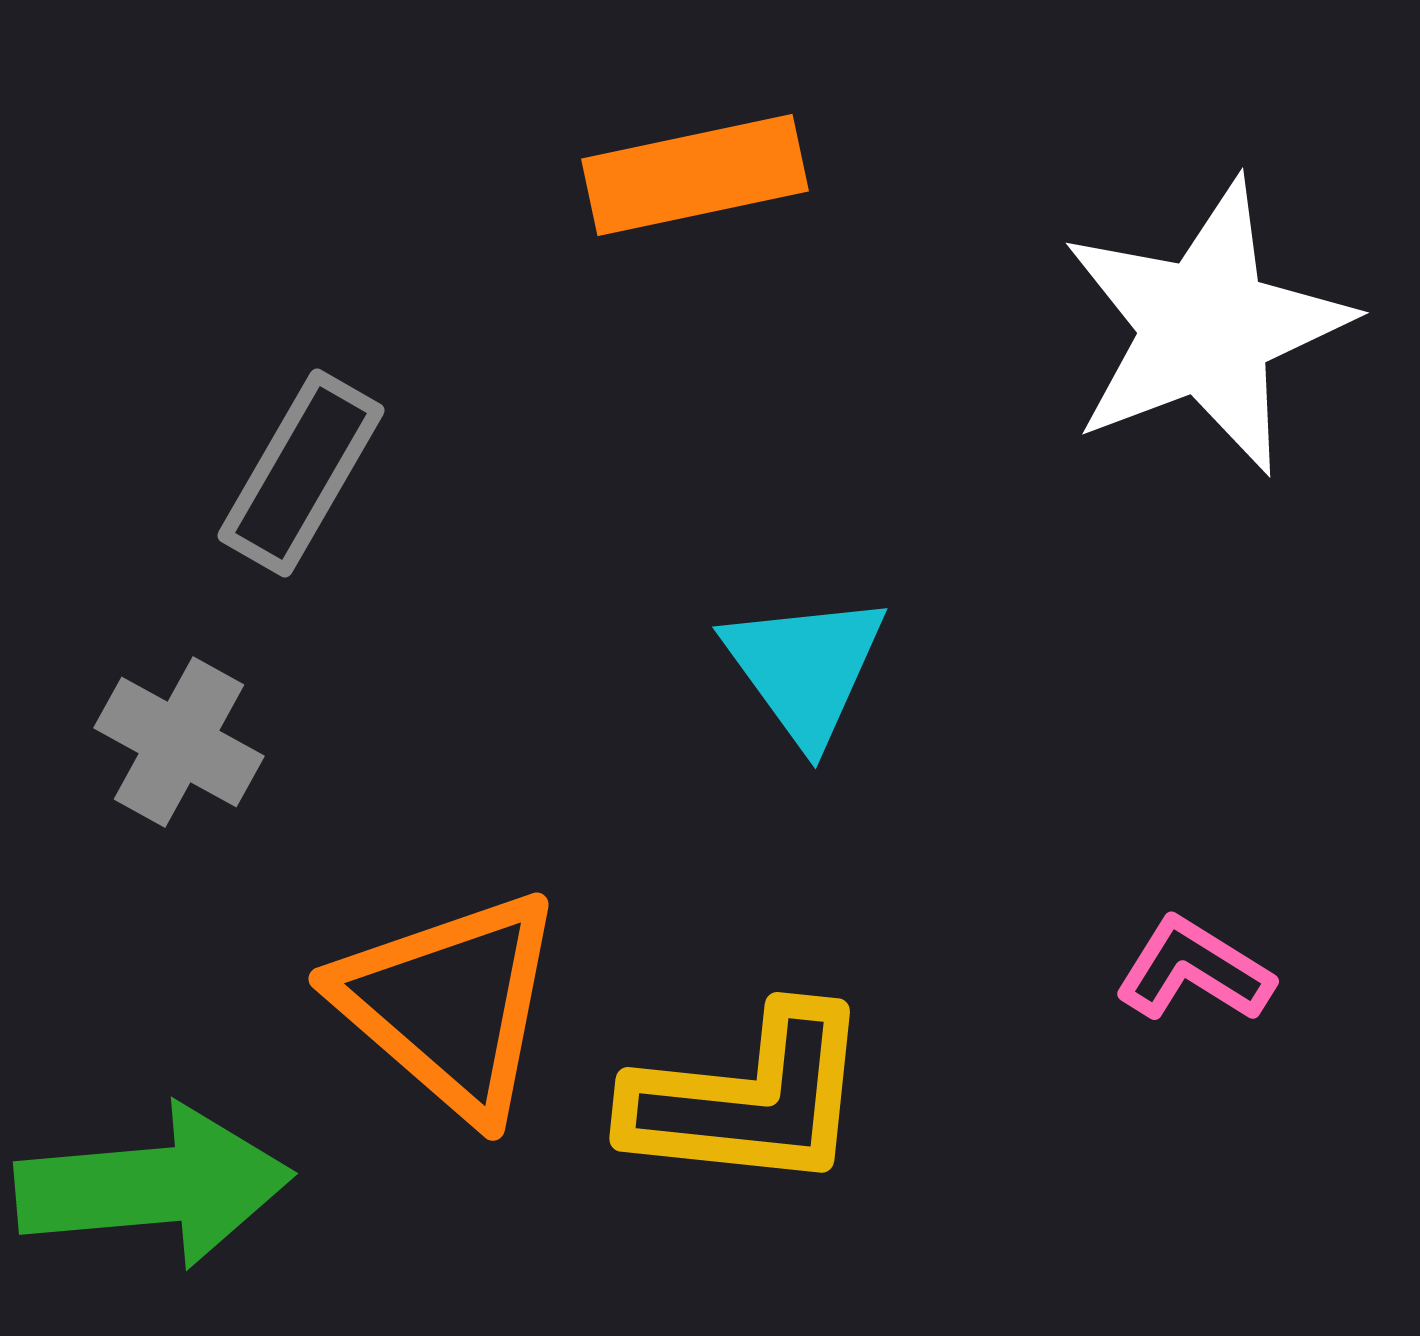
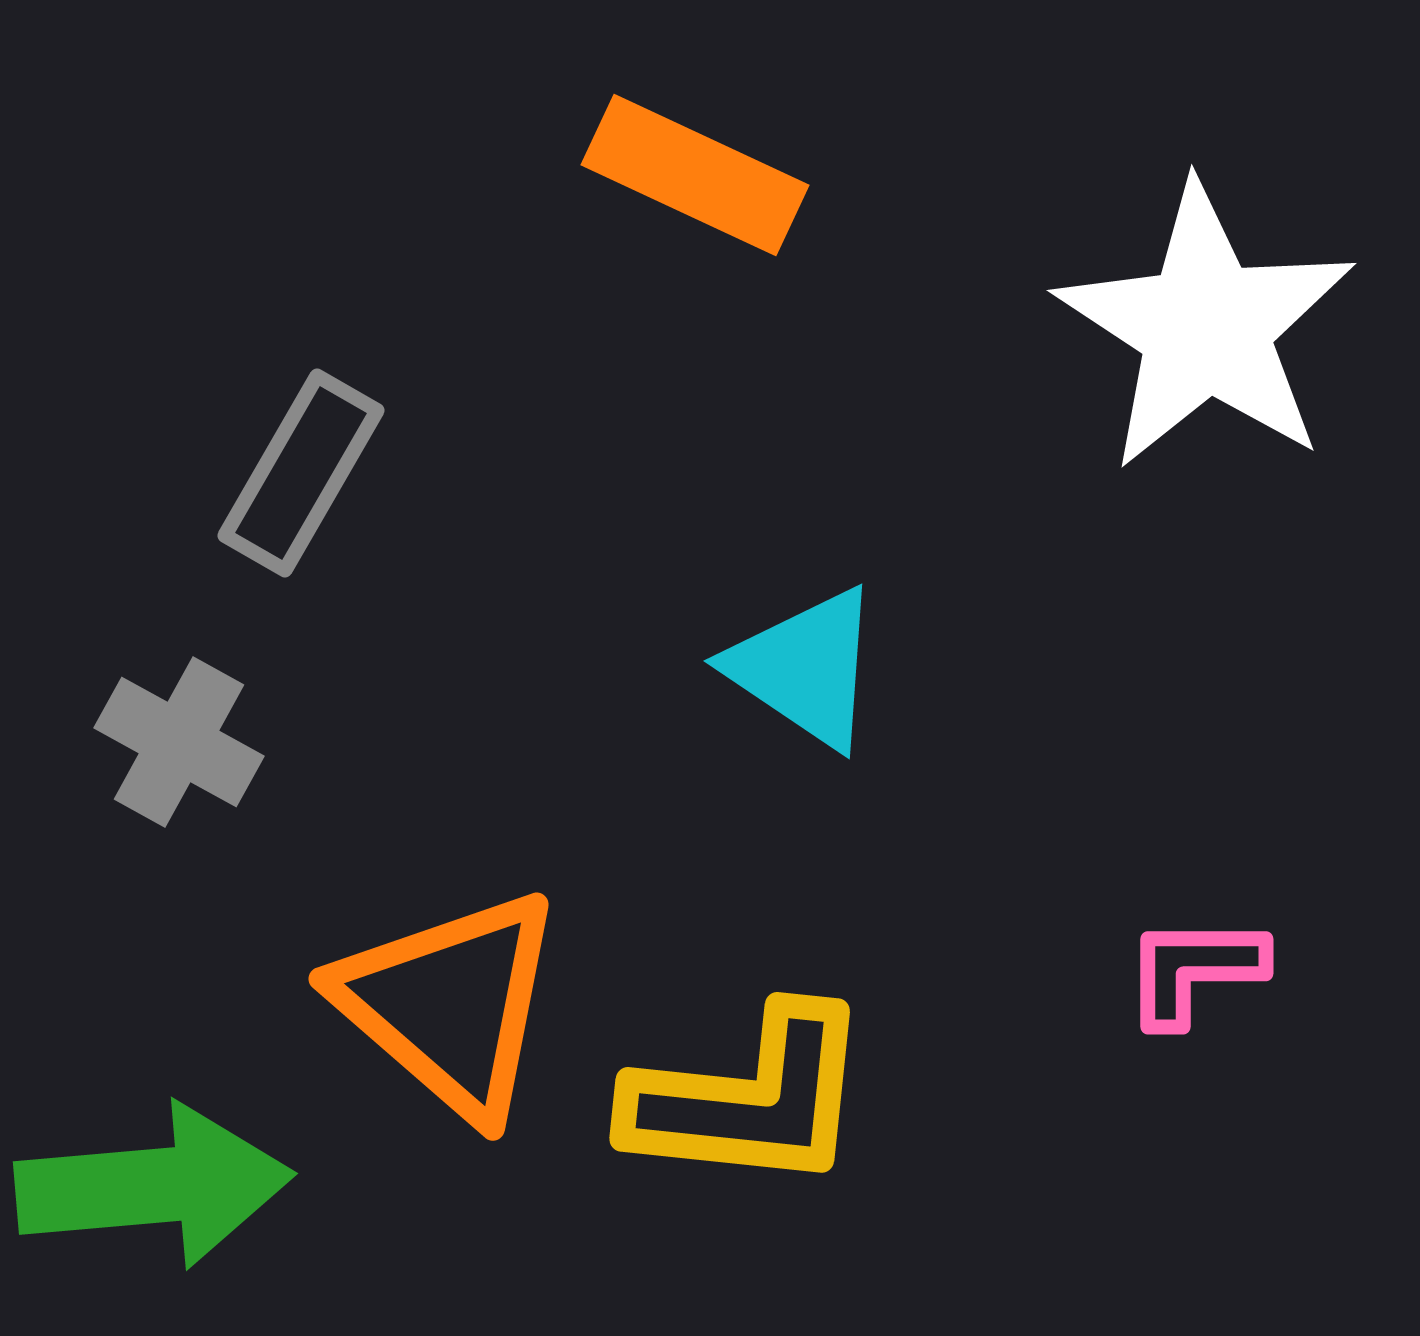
orange rectangle: rotated 37 degrees clockwise
white star: rotated 18 degrees counterclockwise
cyan triangle: rotated 20 degrees counterclockwise
pink L-shape: rotated 32 degrees counterclockwise
